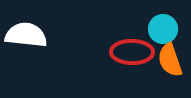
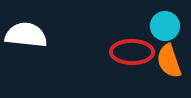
cyan circle: moved 2 px right, 3 px up
orange semicircle: moved 1 px left, 1 px down
